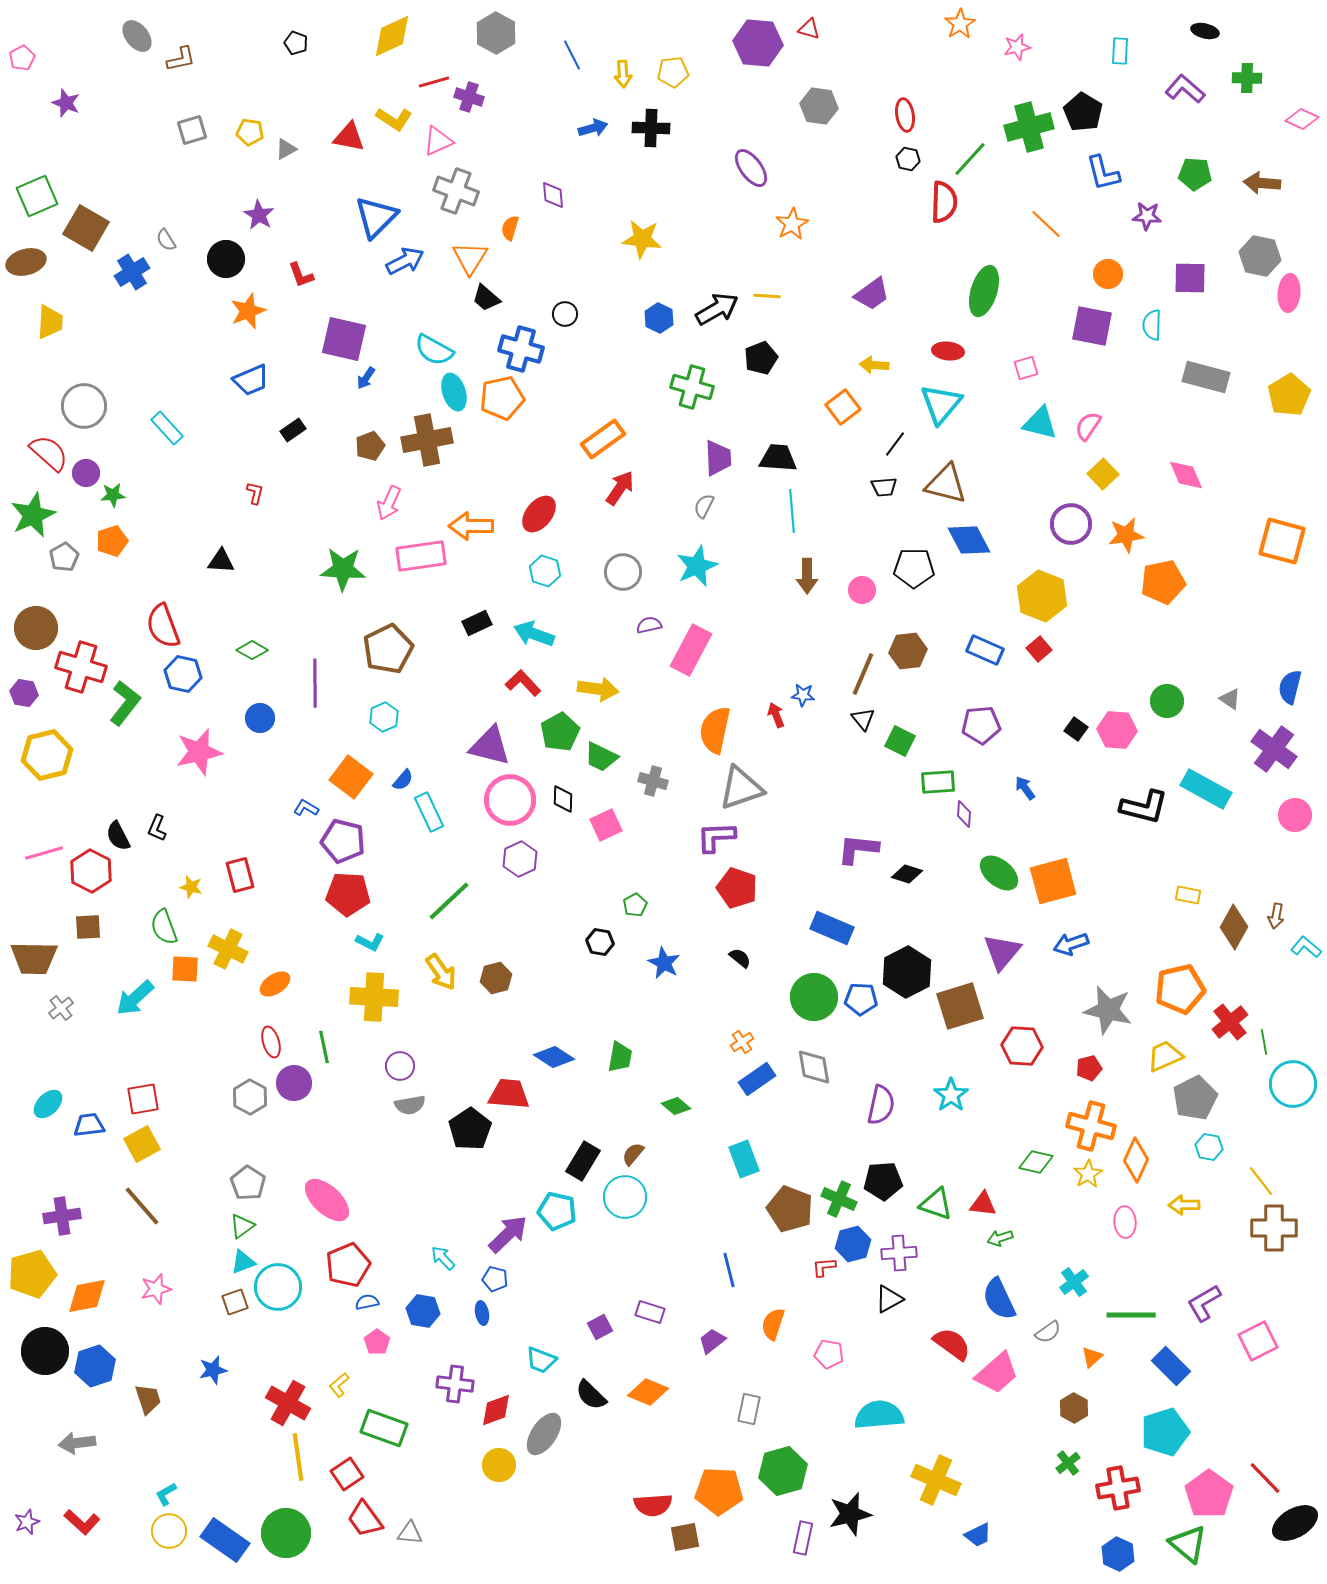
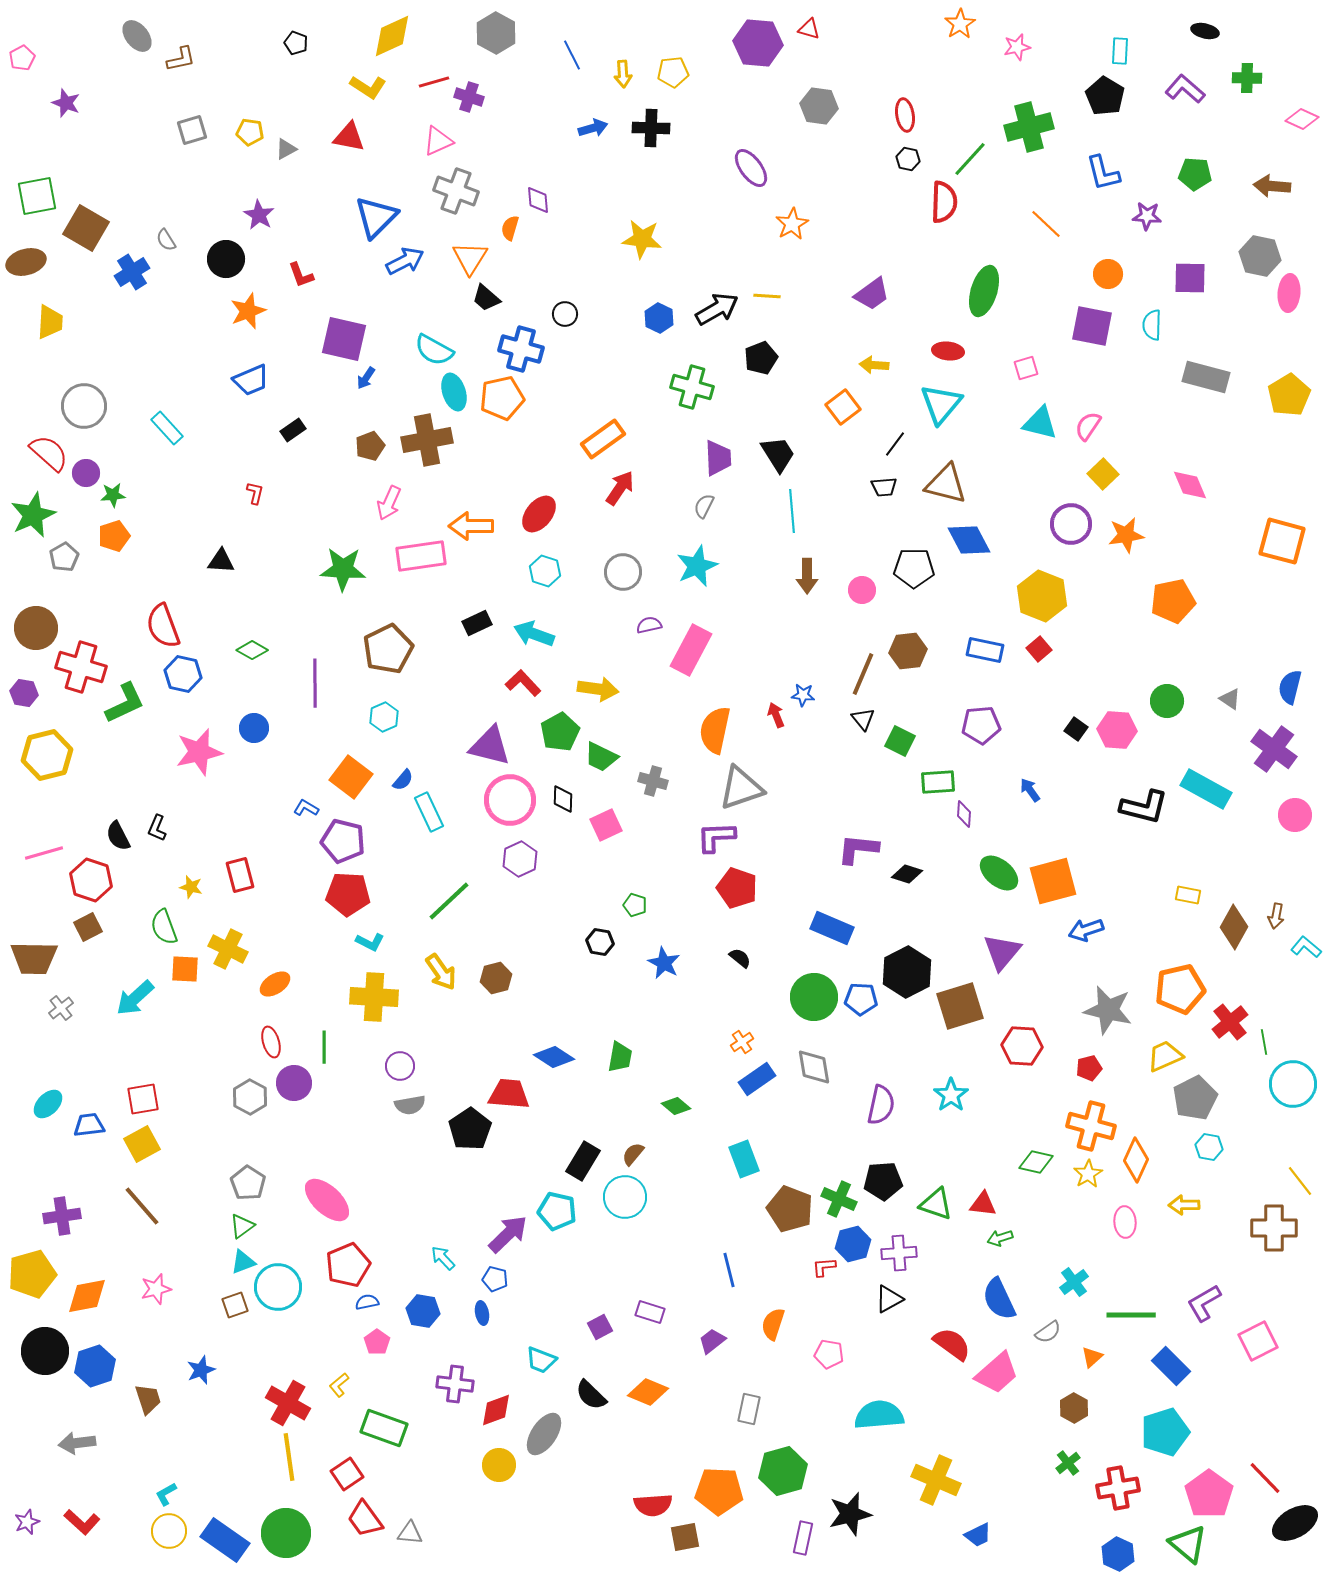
black pentagon at (1083, 112): moved 22 px right, 16 px up
yellow L-shape at (394, 119): moved 26 px left, 32 px up
brown arrow at (1262, 183): moved 10 px right, 3 px down
purple diamond at (553, 195): moved 15 px left, 5 px down
green square at (37, 196): rotated 12 degrees clockwise
black trapezoid at (778, 458): moved 4 px up; rotated 54 degrees clockwise
pink diamond at (1186, 475): moved 4 px right, 10 px down
orange pentagon at (112, 541): moved 2 px right, 5 px up
orange pentagon at (1163, 582): moved 10 px right, 19 px down
blue rectangle at (985, 650): rotated 12 degrees counterclockwise
green L-shape at (125, 703): rotated 27 degrees clockwise
blue circle at (260, 718): moved 6 px left, 10 px down
blue arrow at (1025, 788): moved 5 px right, 2 px down
red hexagon at (91, 871): moved 9 px down; rotated 9 degrees counterclockwise
green pentagon at (635, 905): rotated 25 degrees counterclockwise
brown square at (88, 927): rotated 24 degrees counterclockwise
blue arrow at (1071, 944): moved 15 px right, 14 px up
green line at (324, 1047): rotated 12 degrees clockwise
yellow line at (1261, 1181): moved 39 px right
brown square at (235, 1302): moved 3 px down
blue star at (213, 1370): moved 12 px left; rotated 8 degrees counterclockwise
yellow line at (298, 1457): moved 9 px left
